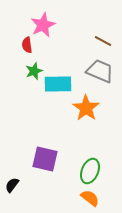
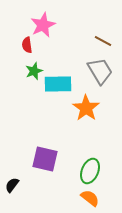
gray trapezoid: rotated 36 degrees clockwise
